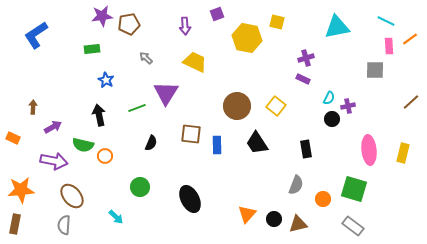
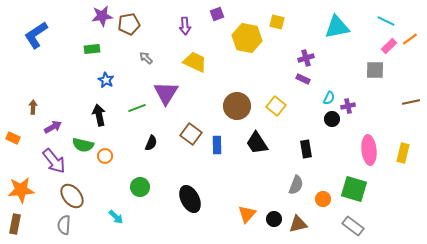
pink rectangle at (389, 46): rotated 49 degrees clockwise
brown line at (411, 102): rotated 30 degrees clockwise
brown square at (191, 134): rotated 30 degrees clockwise
purple arrow at (54, 161): rotated 40 degrees clockwise
